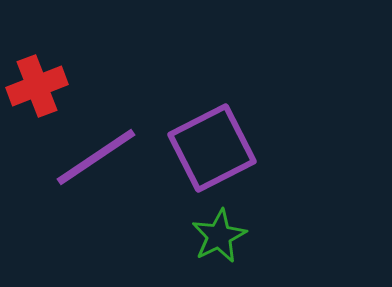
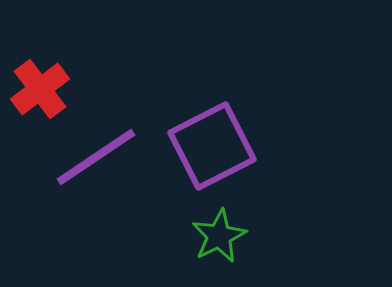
red cross: moved 3 px right, 3 px down; rotated 16 degrees counterclockwise
purple square: moved 2 px up
